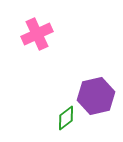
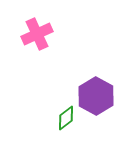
purple hexagon: rotated 18 degrees counterclockwise
